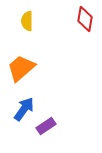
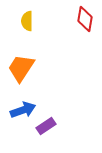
orange trapezoid: rotated 16 degrees counterclockwise
blue arrow: moved 1 px left, 1 px down; rotated 35 degrees clockwise
